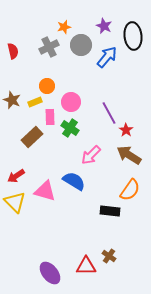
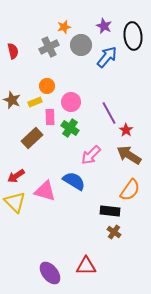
brown rectangle: moved 1 px down
brown cross: moved 5 px right, 24 px up
